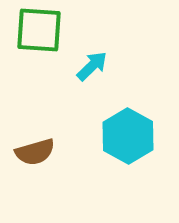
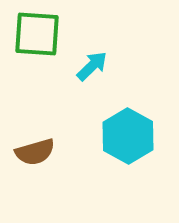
green square: moved 2 px left, 4 px down
